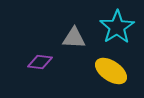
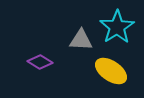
gray triangle: moved 7 px right, 2 px down
purple diamond: rotated 25 degrees clockwise
